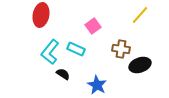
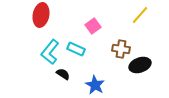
blue star: moved 2 px left
